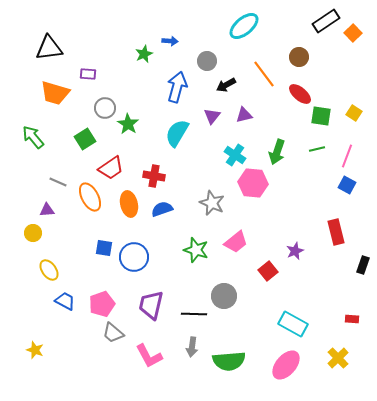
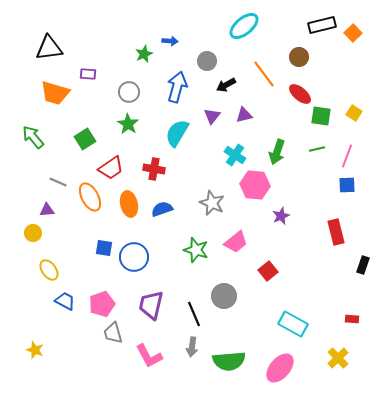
black rectangle at (326, 21): moved 4 px left, 4 px down; rotated 20 degrees clockwise
gray circle at (105, 108): moved 24 px right, 16 px up
red cross at (154, 176): moved 7 px up
pink hexagon at (253, 183): moved 2 px right, 2 px down
blue square at (347, 185): rotated 30 degrees counterclockwise
purple star at (295, 251): moved 14 px left, 35 px up
black line at (194, 314): rotated 65 degrees clockwise
gray trapezoid at (113, 333): rotated 35 degrees clockwise
pink ellipse at (286, 365): moved 6 px left, 3 px down
